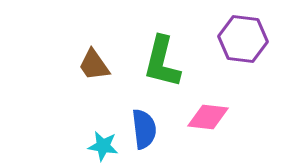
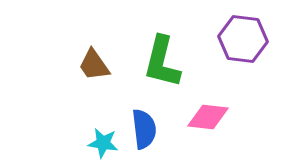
cyan star: moved 3 px up
